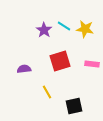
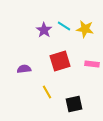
black square: moved 2 px up
